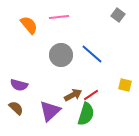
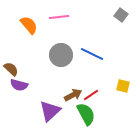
gray square: moved 3 px right
blue line: rotated 15 degrees counterclockwise
yellow square: moved 2 px left, 1 px down
brown semicircle: moved 5 px left, 39 px up
green semicircle: rotated 45 degrees counterclockwise
